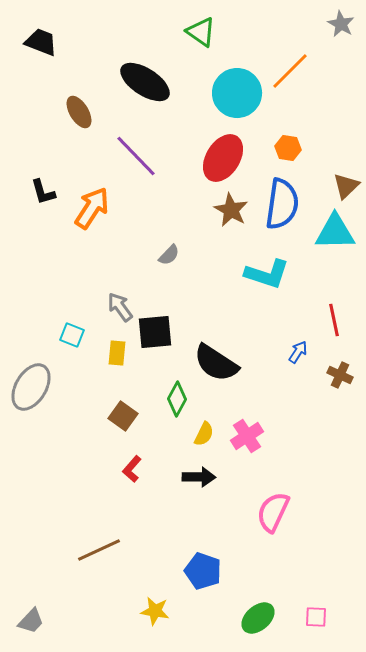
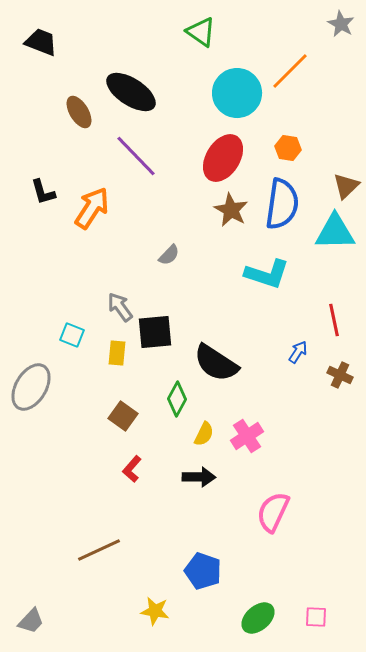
black ellipse: moved 14 px left, 10 px down
